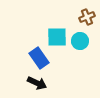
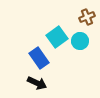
cyan square: rotated 35 degrees counterclockwise
